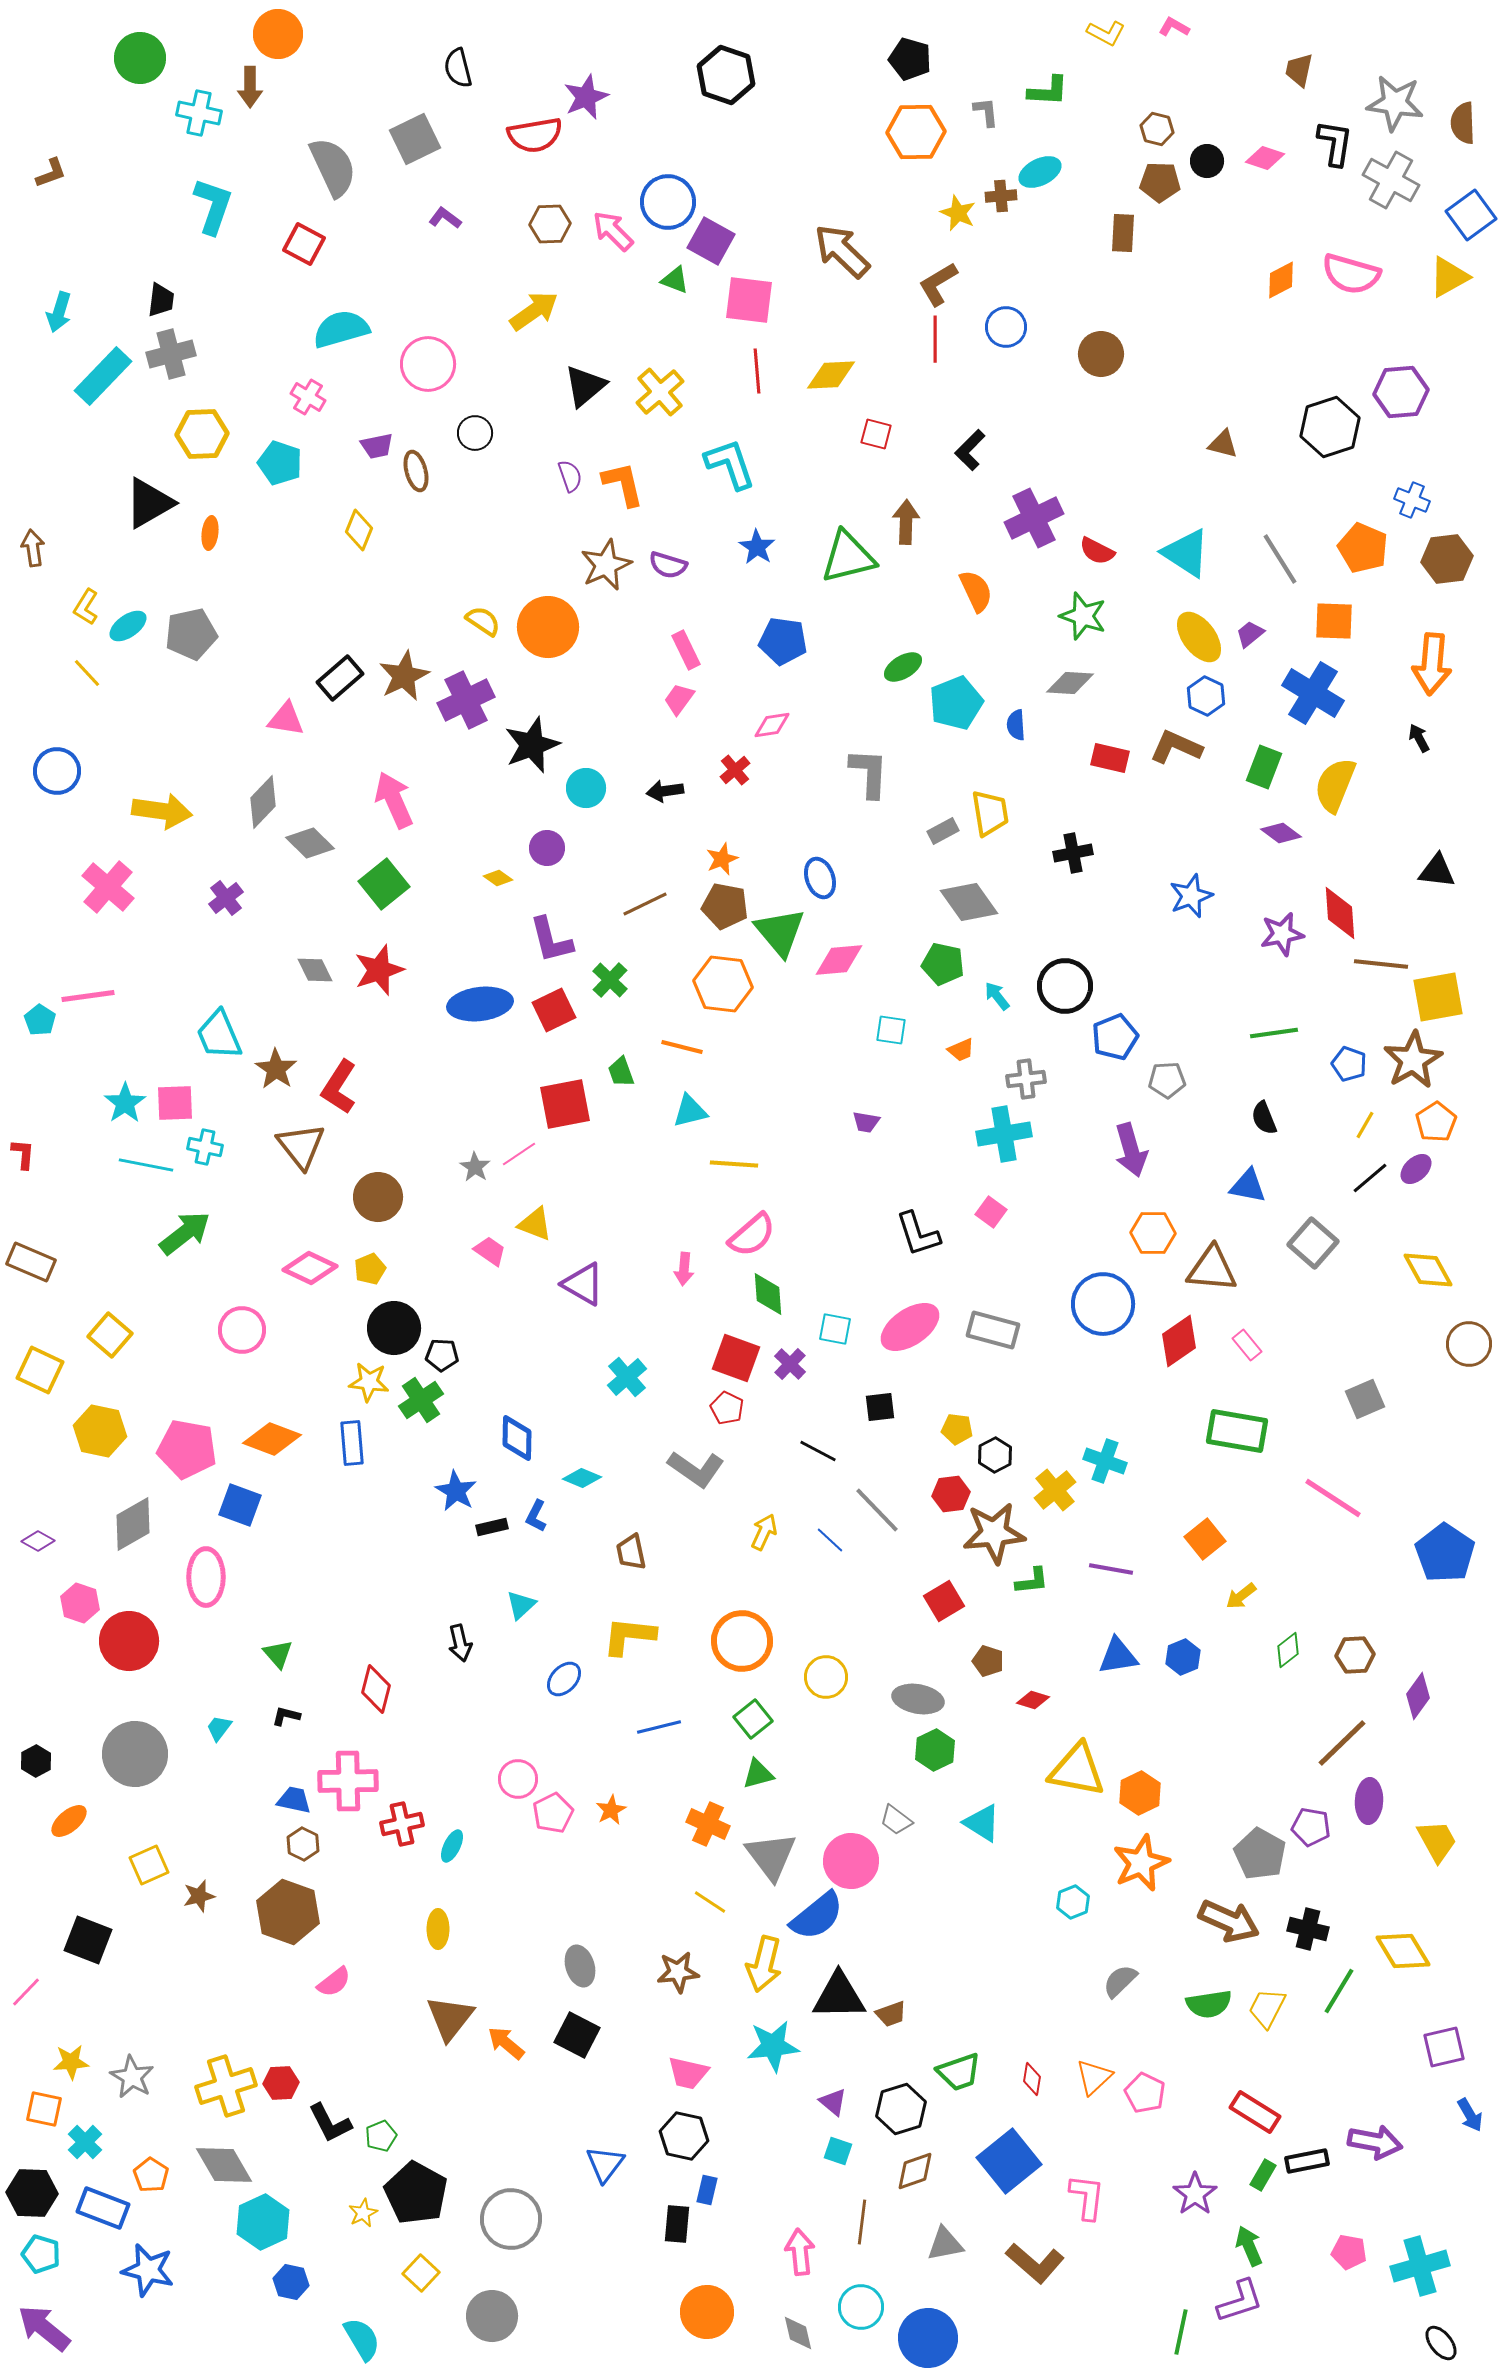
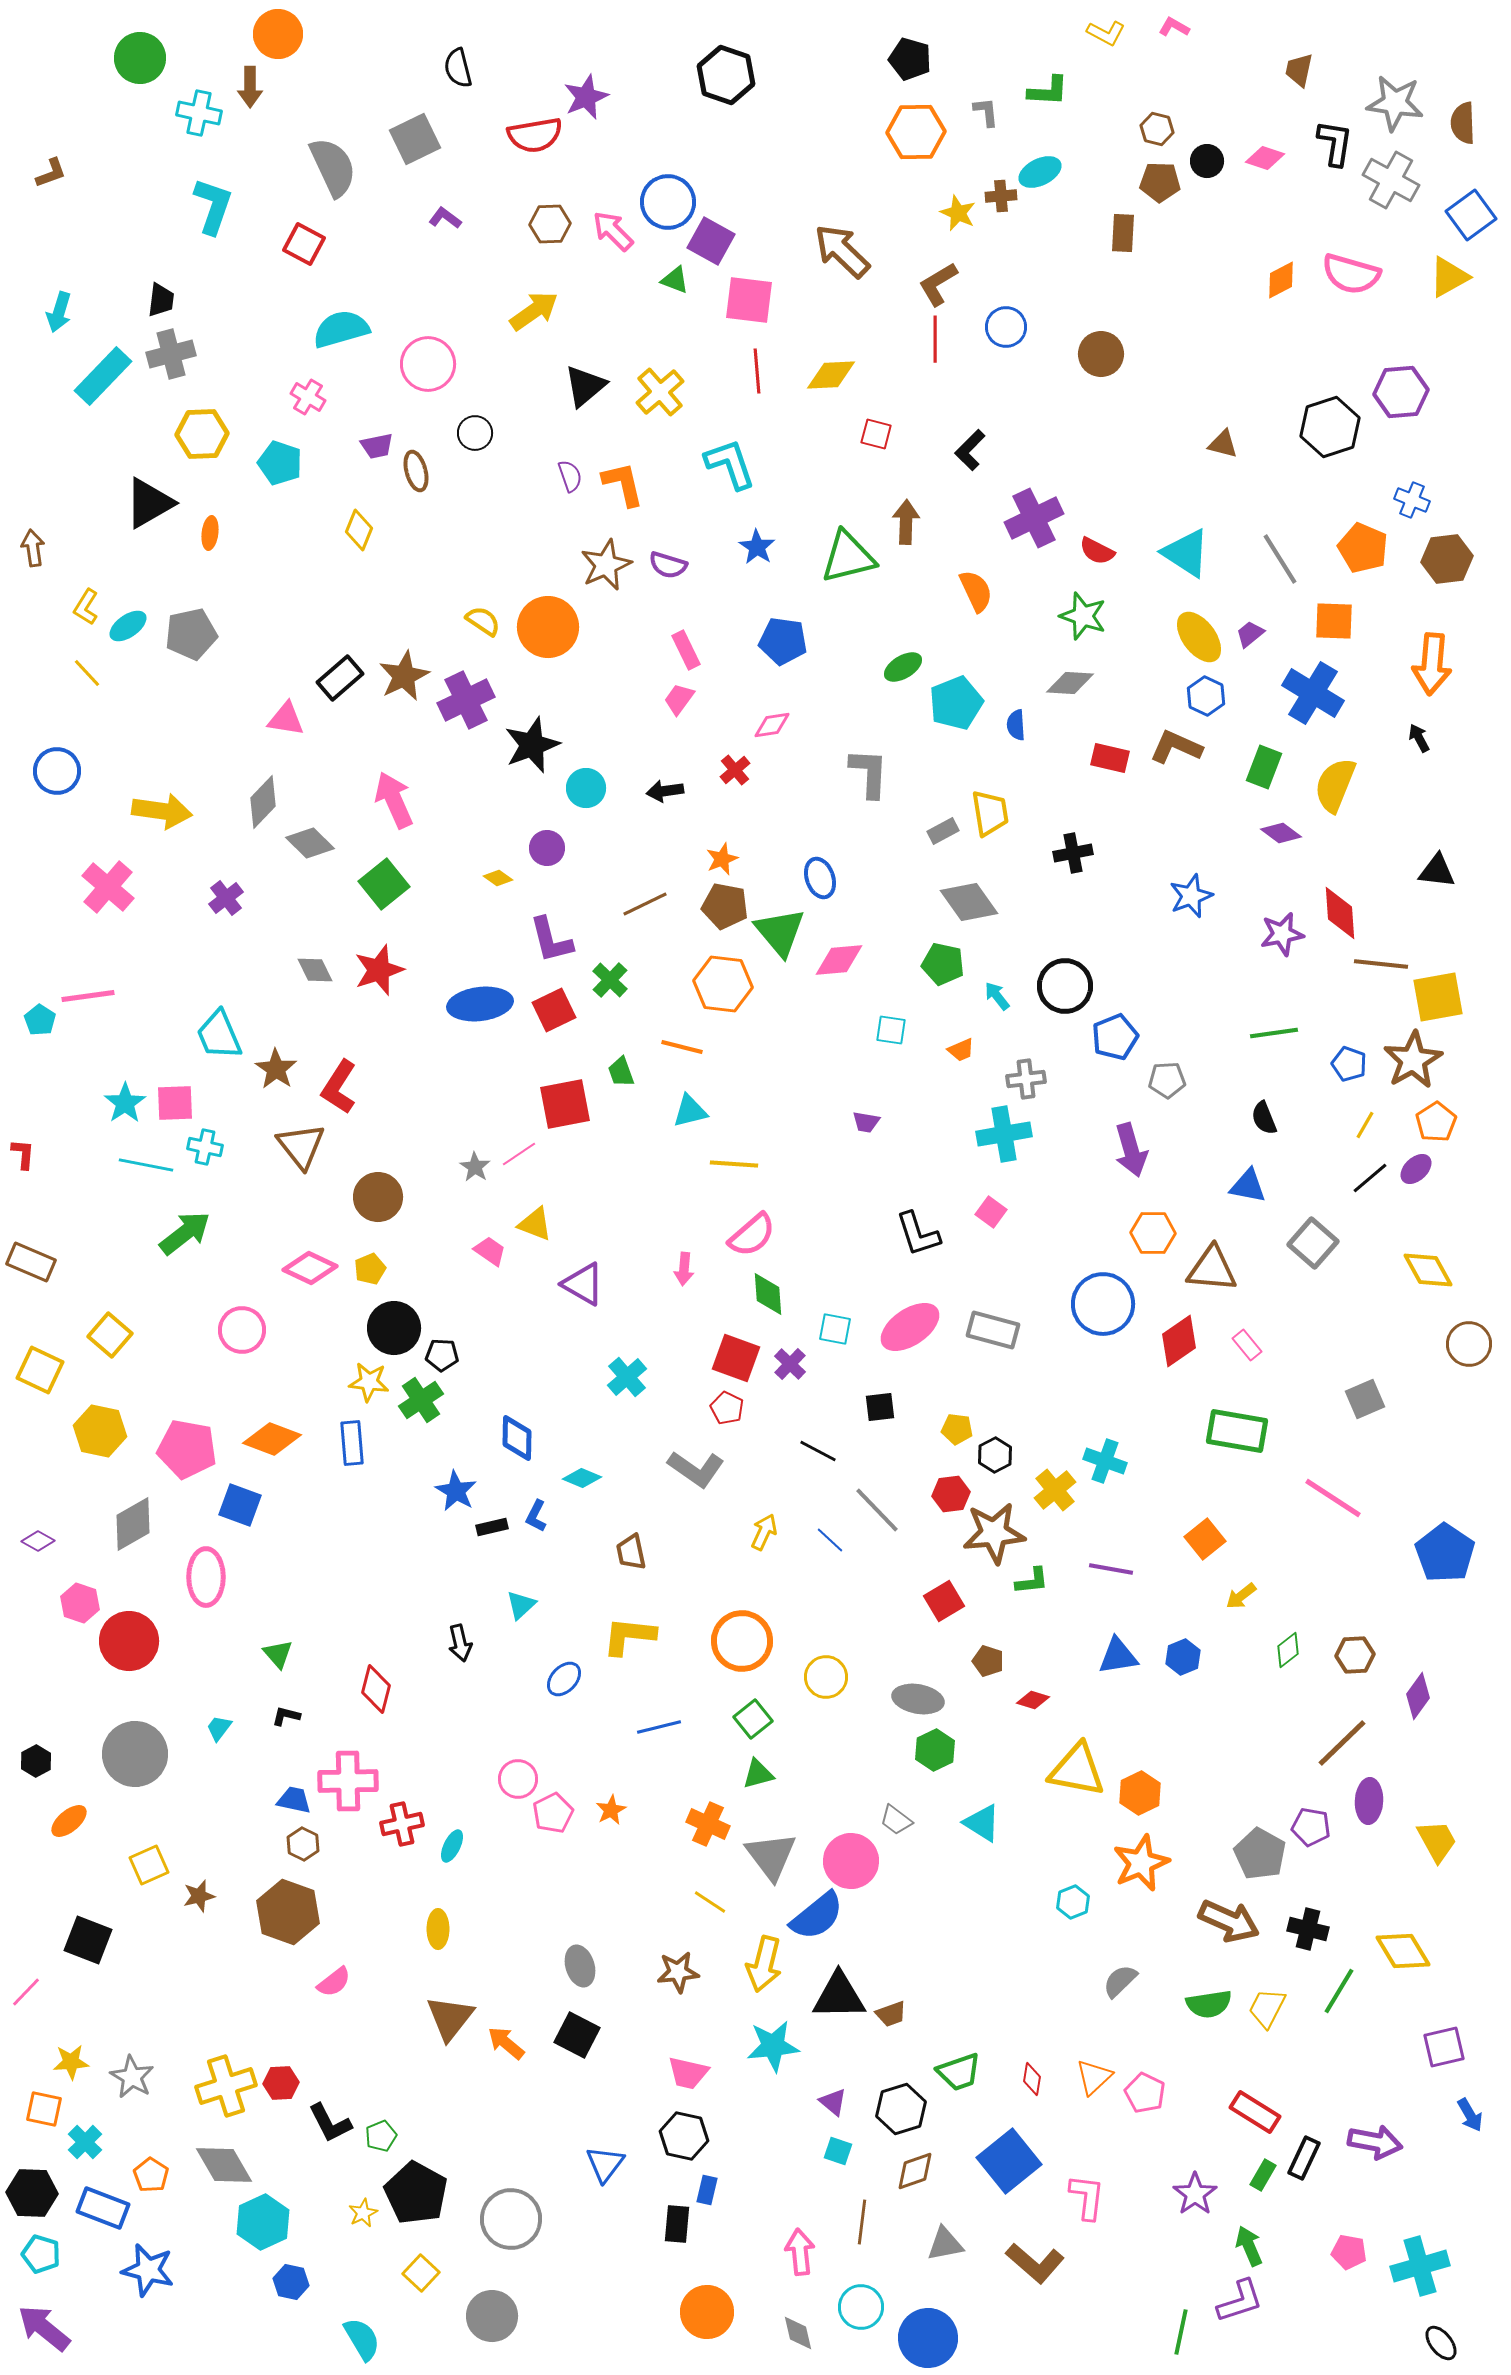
black rectangle at (1307, 2161): moved 3 px left, 3 px up; rotated 54 degrees counterclockwise
